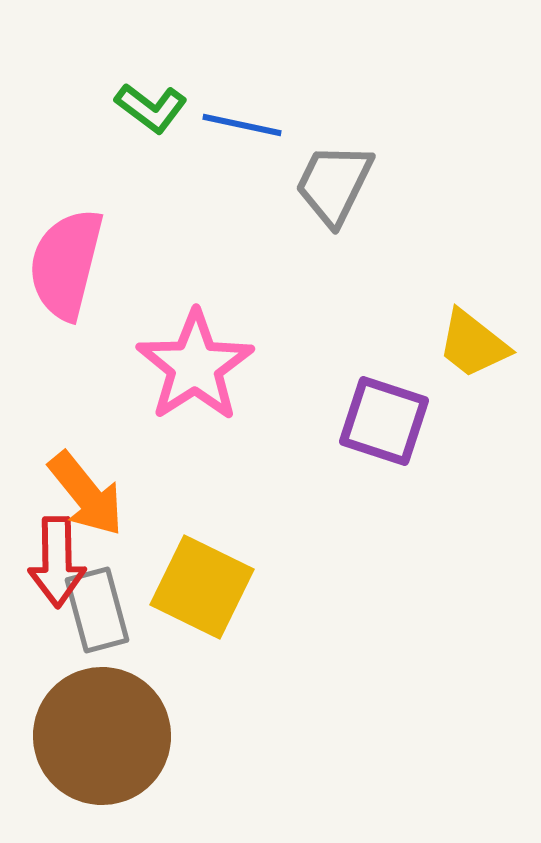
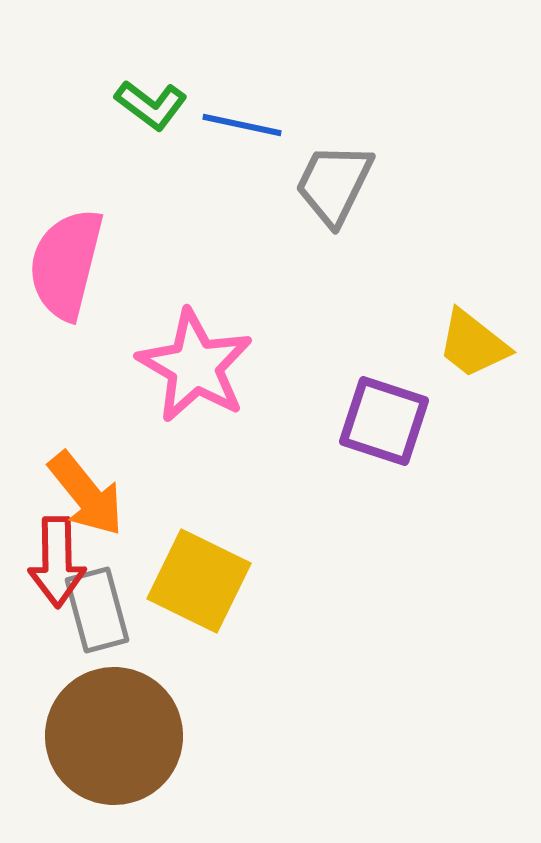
green L-shape: moved 3 px up
pink star: rotated 9 degrees counterclockwise
yellow square: moved 3 px left, 6 px up
brown circle: moved 12 px right
